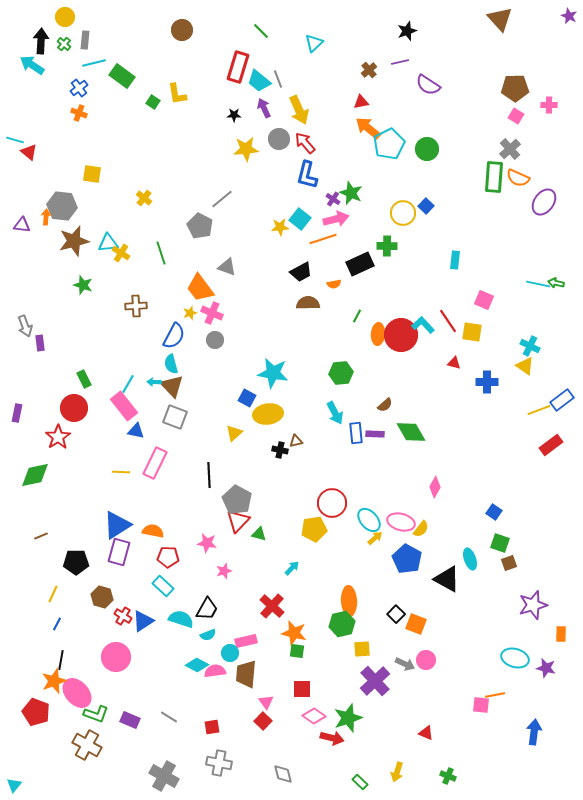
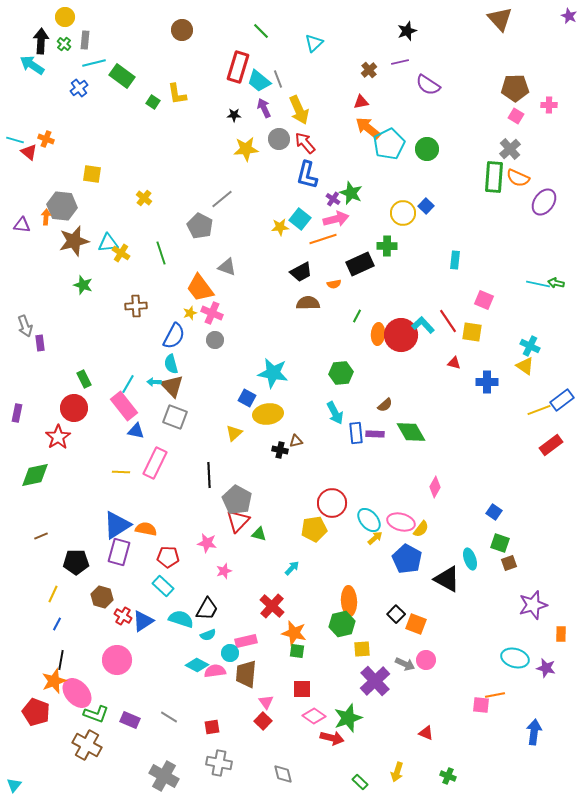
orange cross at (79, 113): moved 33 px left, 26 px down
orange semicircle at (153, 531): moved 7 px left, 2 px up
pink circle at (116, 657): moved 1 px right, 3 px down
